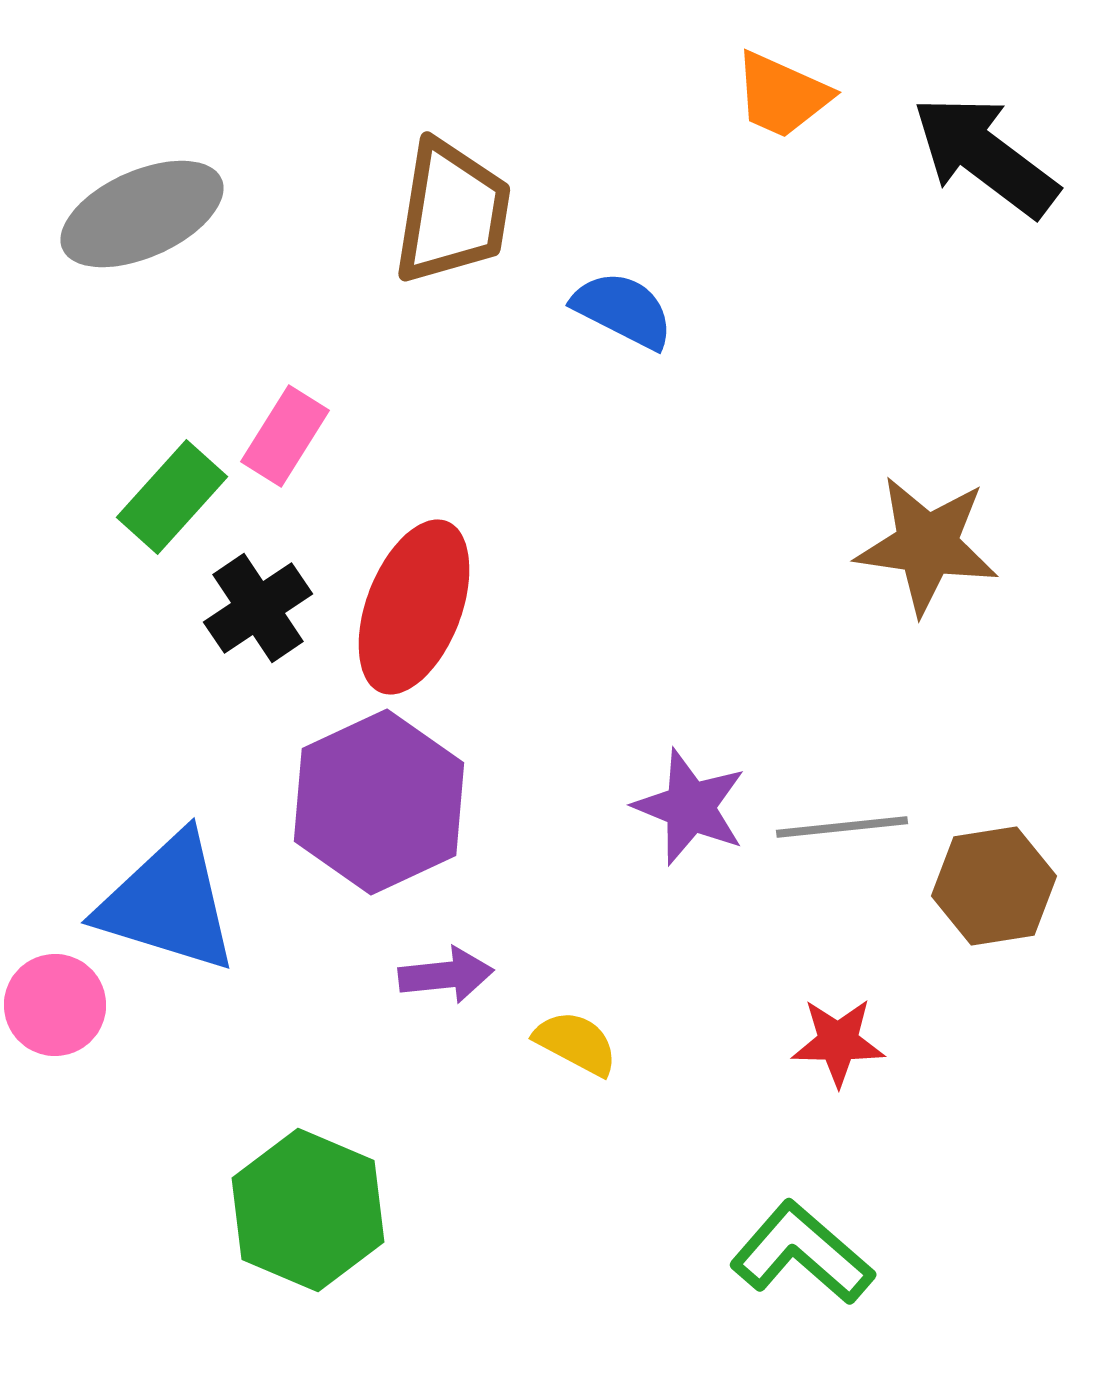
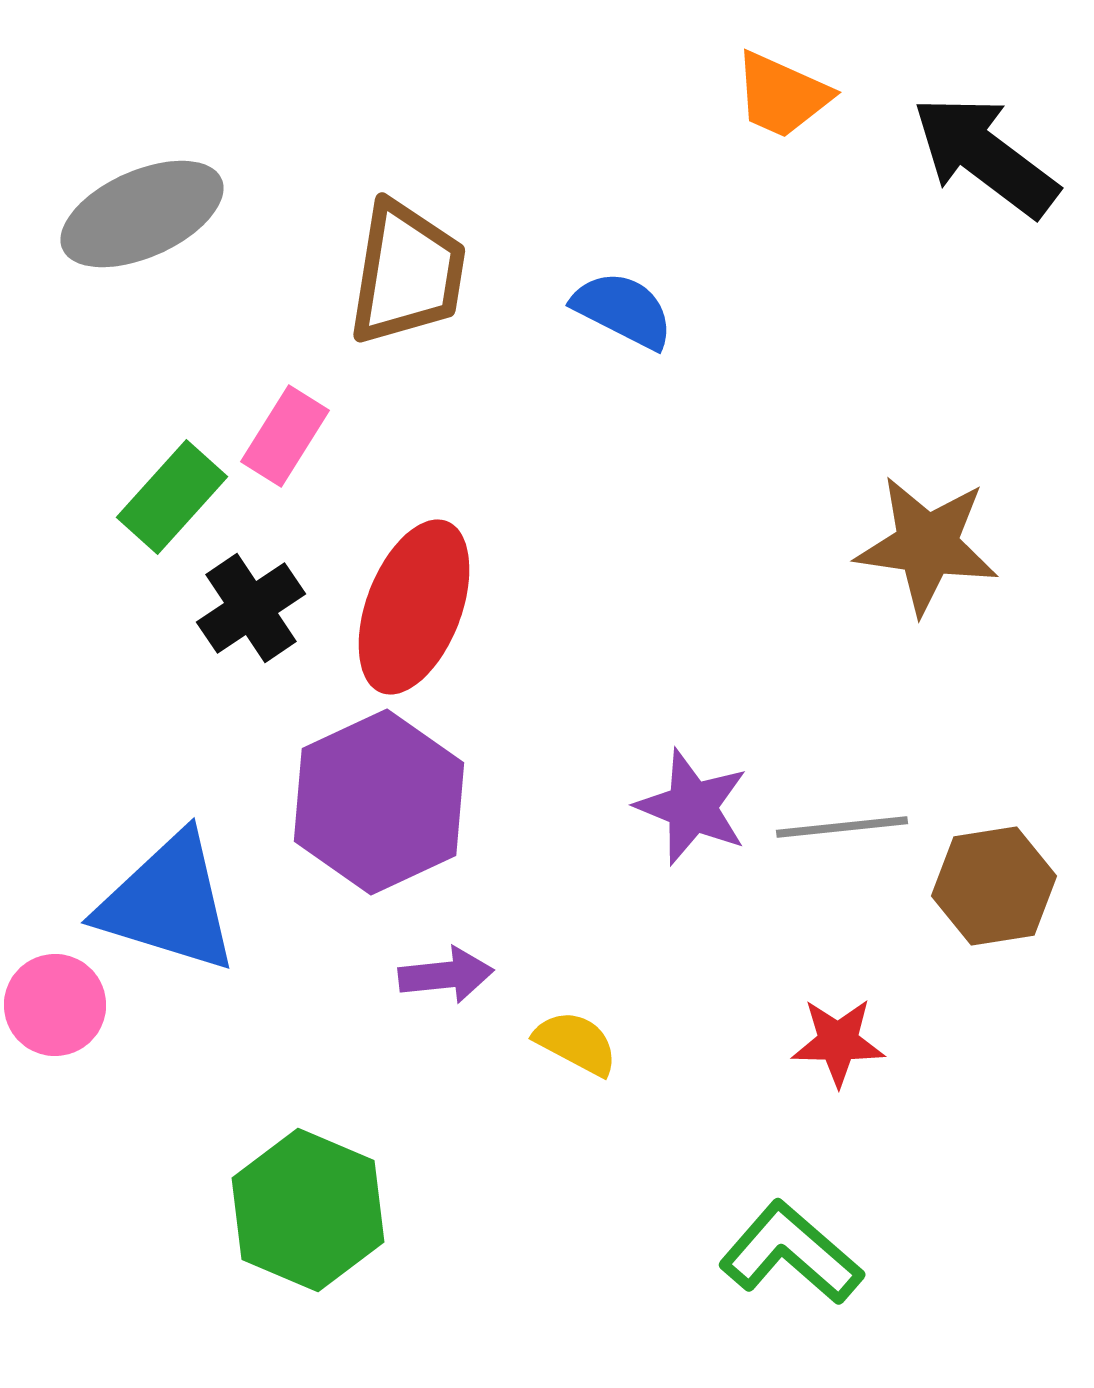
brown trapezoid: moved 45 px left, 61 px down
black cross: moved 7 px left
purple star: moved 2 px right
green L-shape: moved 11 px left
